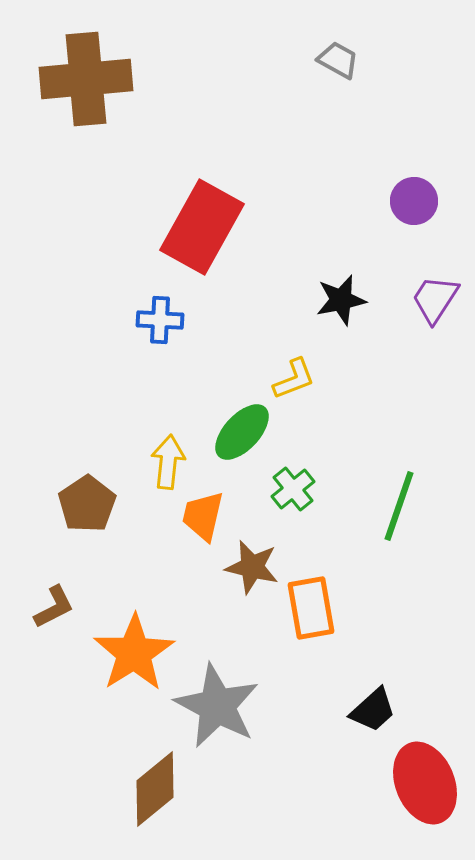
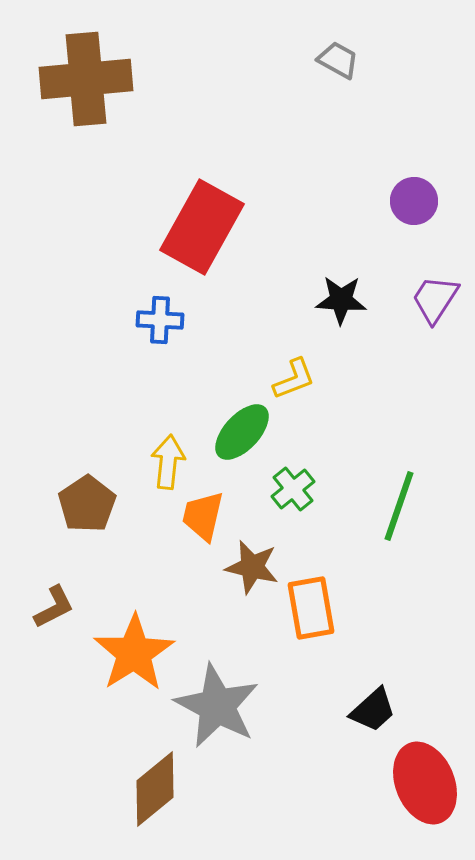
black star: rotated 15 degrees clockwise
